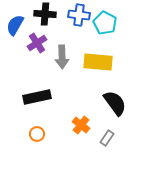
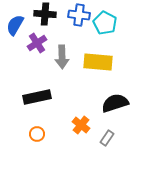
black semicircle: rotated 72 degrees counterclockwise
